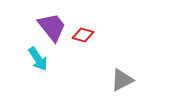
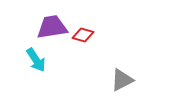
purple trapezoid: rotated 60 degrees counterclockwise
cyan arrow: moved 2 px left, 1 px down
